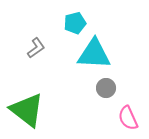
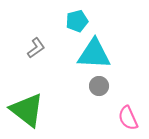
cyan pentagon: moved 2 px right, 2 px up
gray circle: moved 7 px left, 2 px up
